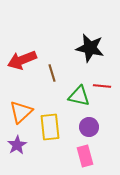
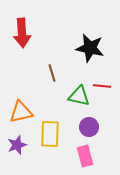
red arrow: moved 27 px up; rotated 72 degrees counterclockwise
orange triangle: rotated 30 degrees clockwise
yellow rectangle: moved 7 px down; rotated 8 degrees clockwise
purple star: rotated 12 degrees clockwise
